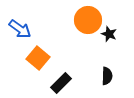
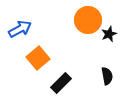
blue arrow: rotated 65 degrees counterclockwise
black star: rotated 28 degrees clockwise
orange square: rotated 10 degrees clockwise
black semicircle: rotated 12 degrees counterclockwise
